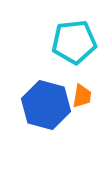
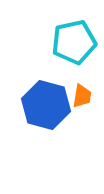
cyan pentagon: rotated 6 degrees counterclockwise
